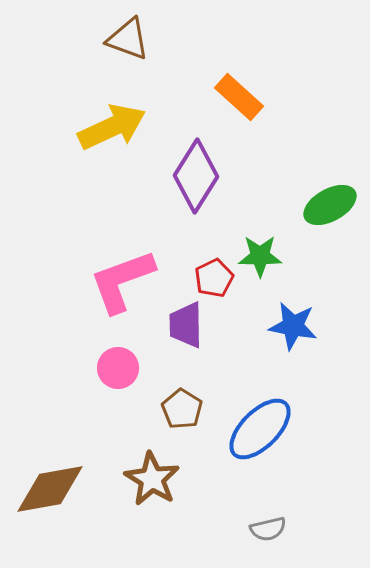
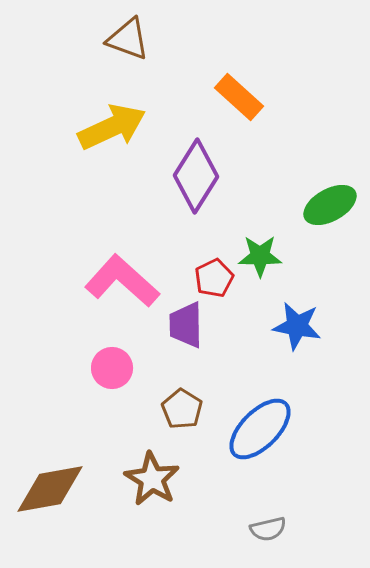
pink L-shape: rotated 62 degrees clockwise
blue star: moved 4 px right
pink circle: moved 6 px left
